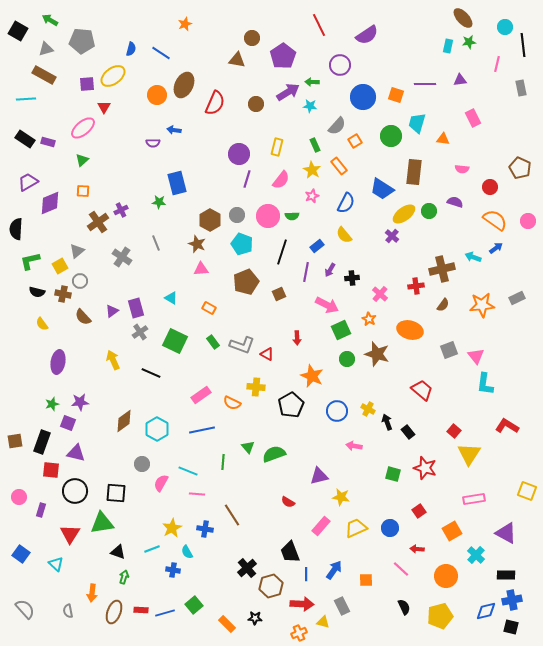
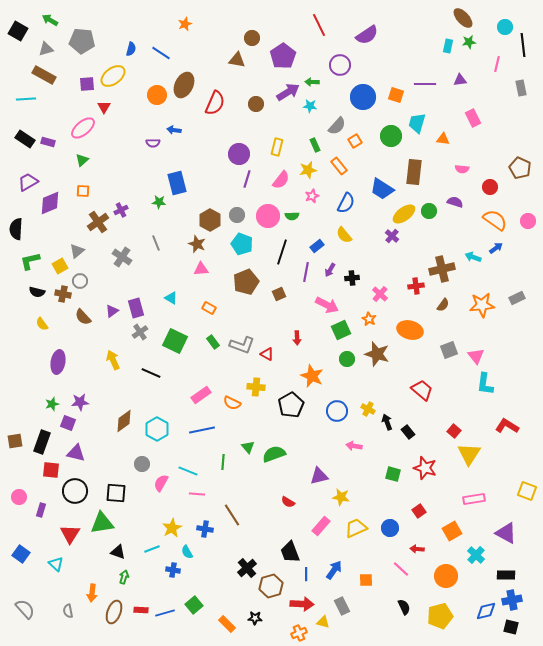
yellow star at (312, 170): moved 4 px left; rotated 30 degrees clockwise
